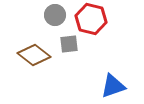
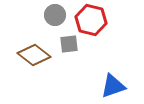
red hexagon: moved 1 px down
